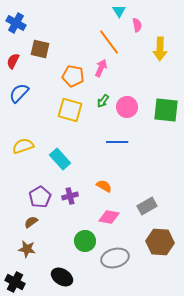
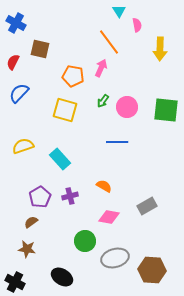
red semicircle: moved 1 px down
yellow square: moved 5 px left
brown hexagon: moved 8 px left, 28 px down
